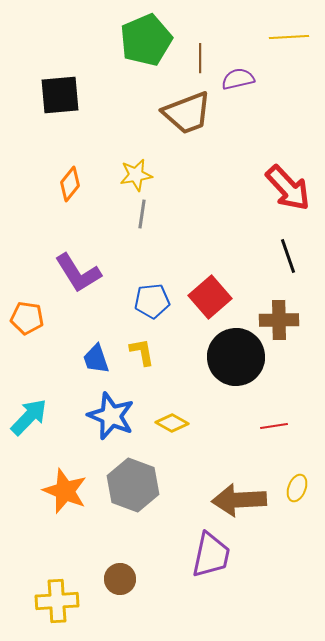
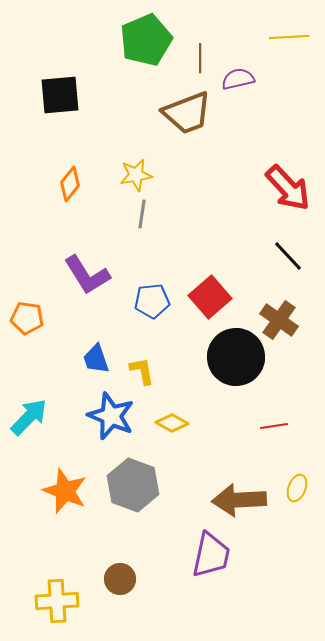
black line: rotated 24 degrees counterclockwise
purple L-shape: moved 9 px right, 2 px down
brown cross: rotated 36 degrees clockwise
yellow L-shape: moved 19 px down
